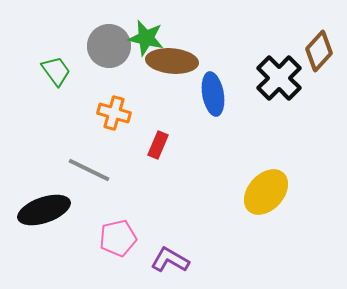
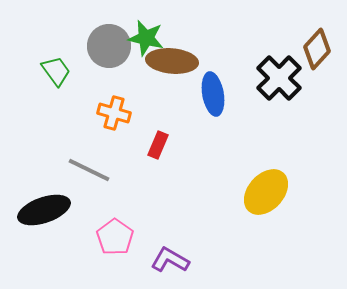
brown diamond: moved 2 px left, 2 px up
pink pentagon: moved 3 px left, 1 px up; rotated 24 degrees counterclockwise
